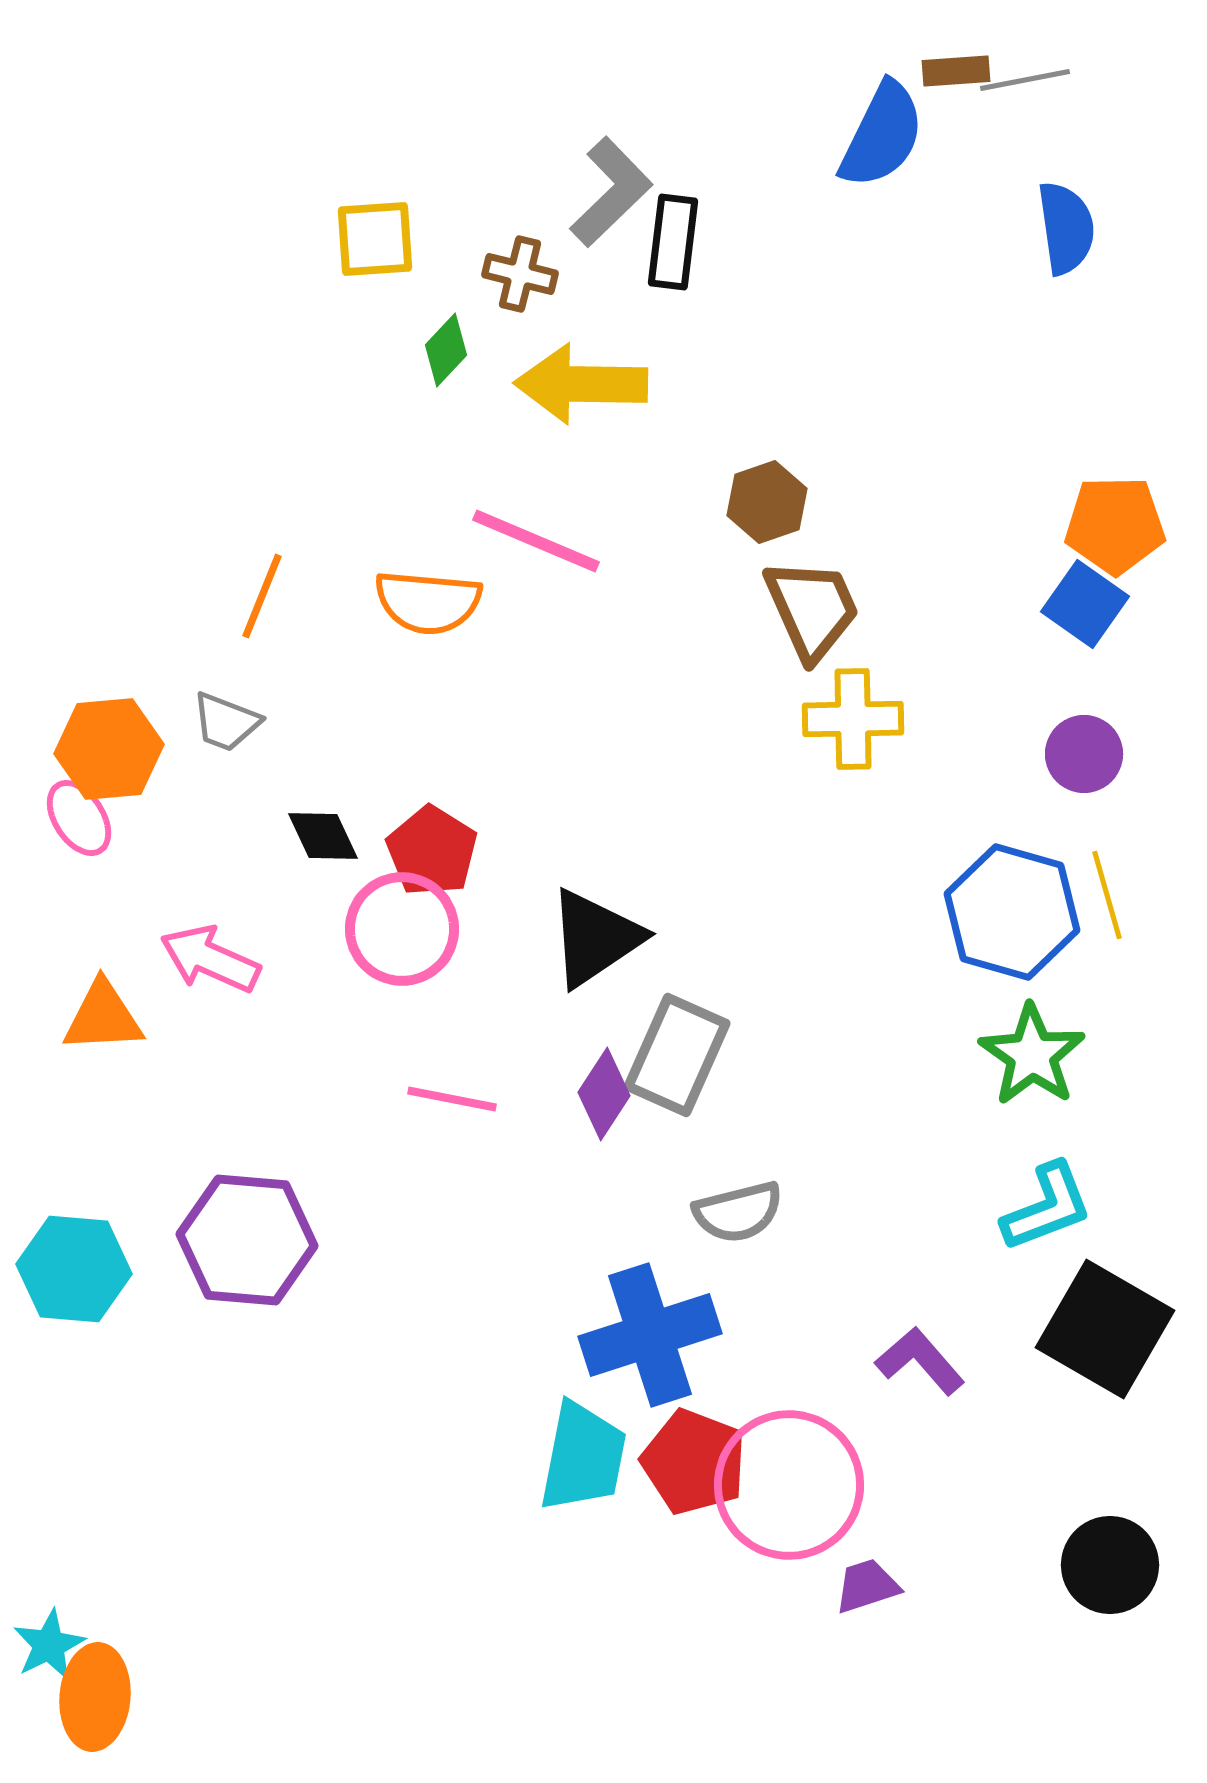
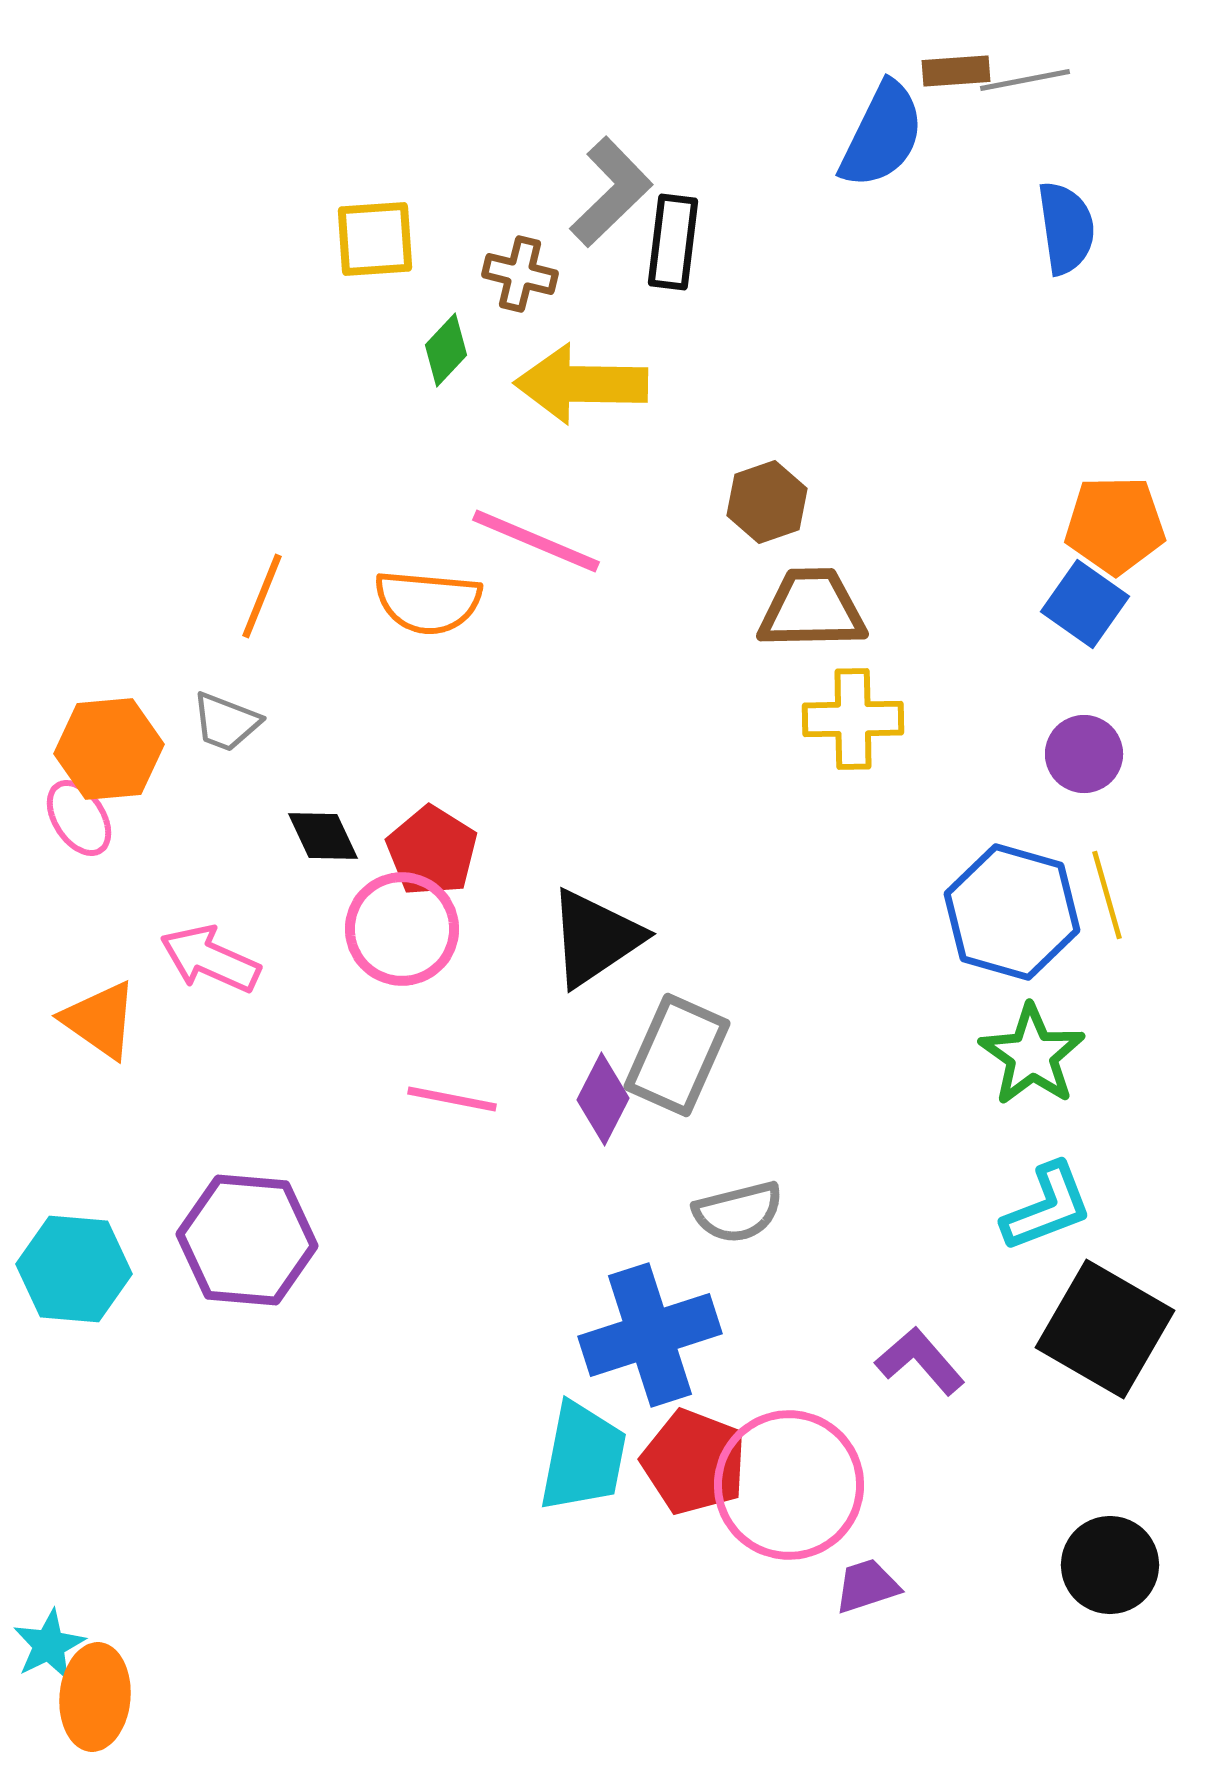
brown trapezoid at (812, 609): rotated 67 degrees counterclockwise
orange triangle at (103, 1017): moved 3 px left, 3 px down; rotated 38 degrees clockwise
purple diamond at (604, 1094): moved 1 px left, 5 px down; rotated 6 degrees counterclockwise
